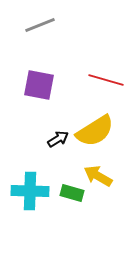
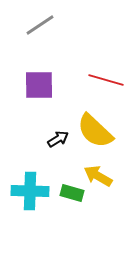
gray line: rotated 12 degrees counterclockwise
purple square: rotated 12 degrees counterclockwise
yellow semicircle: rotated 75 degrees clockwise
